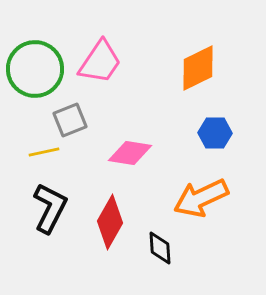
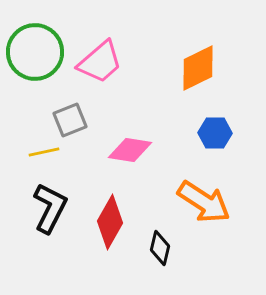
pink trapezoid: rotated 15 degrees clockwise
green circle: moved 17 px up
pink diamond: moved 3 px up
orange arrow: moved 3 px right, 4 px down; rotated 122 degrees counterclockwise
black diamond: rotated 16 degrees clockwise
